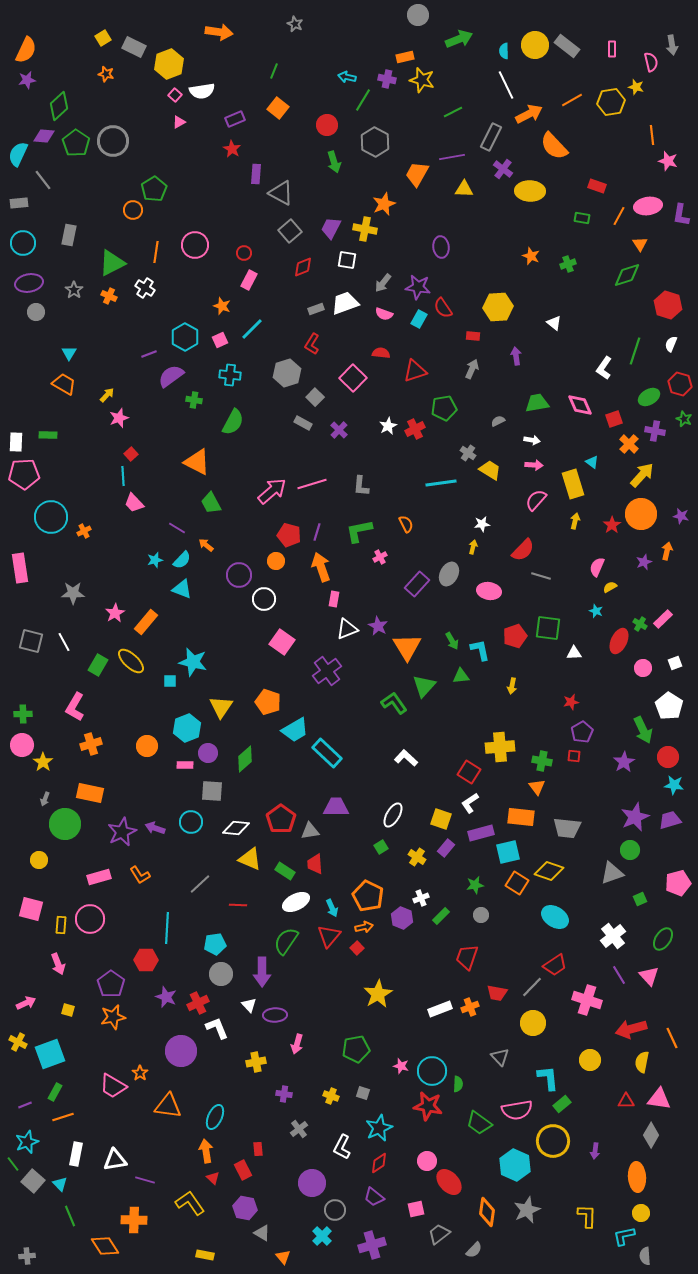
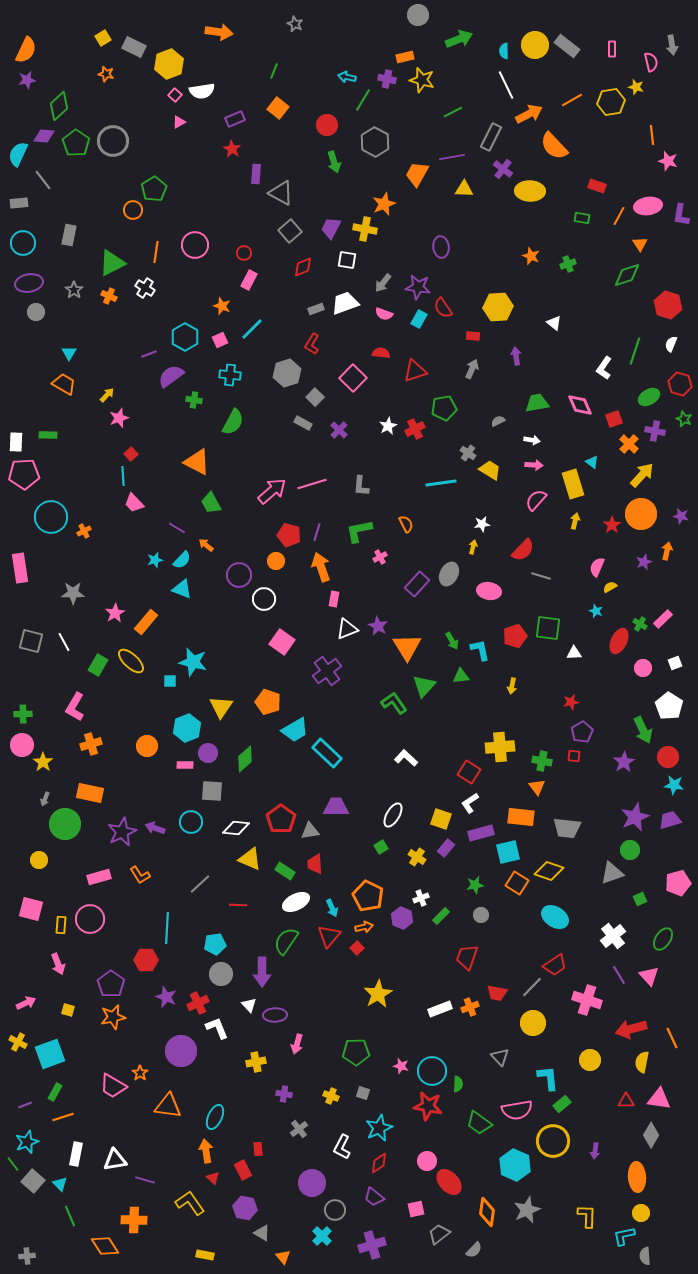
green pentagon at (356, 1049): moved 3 px down; rotated 8 degrees clockwise
